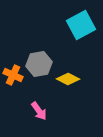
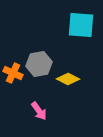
cyan square: rotated 32 degrees clockwise
orange cross: moved 2 px up
